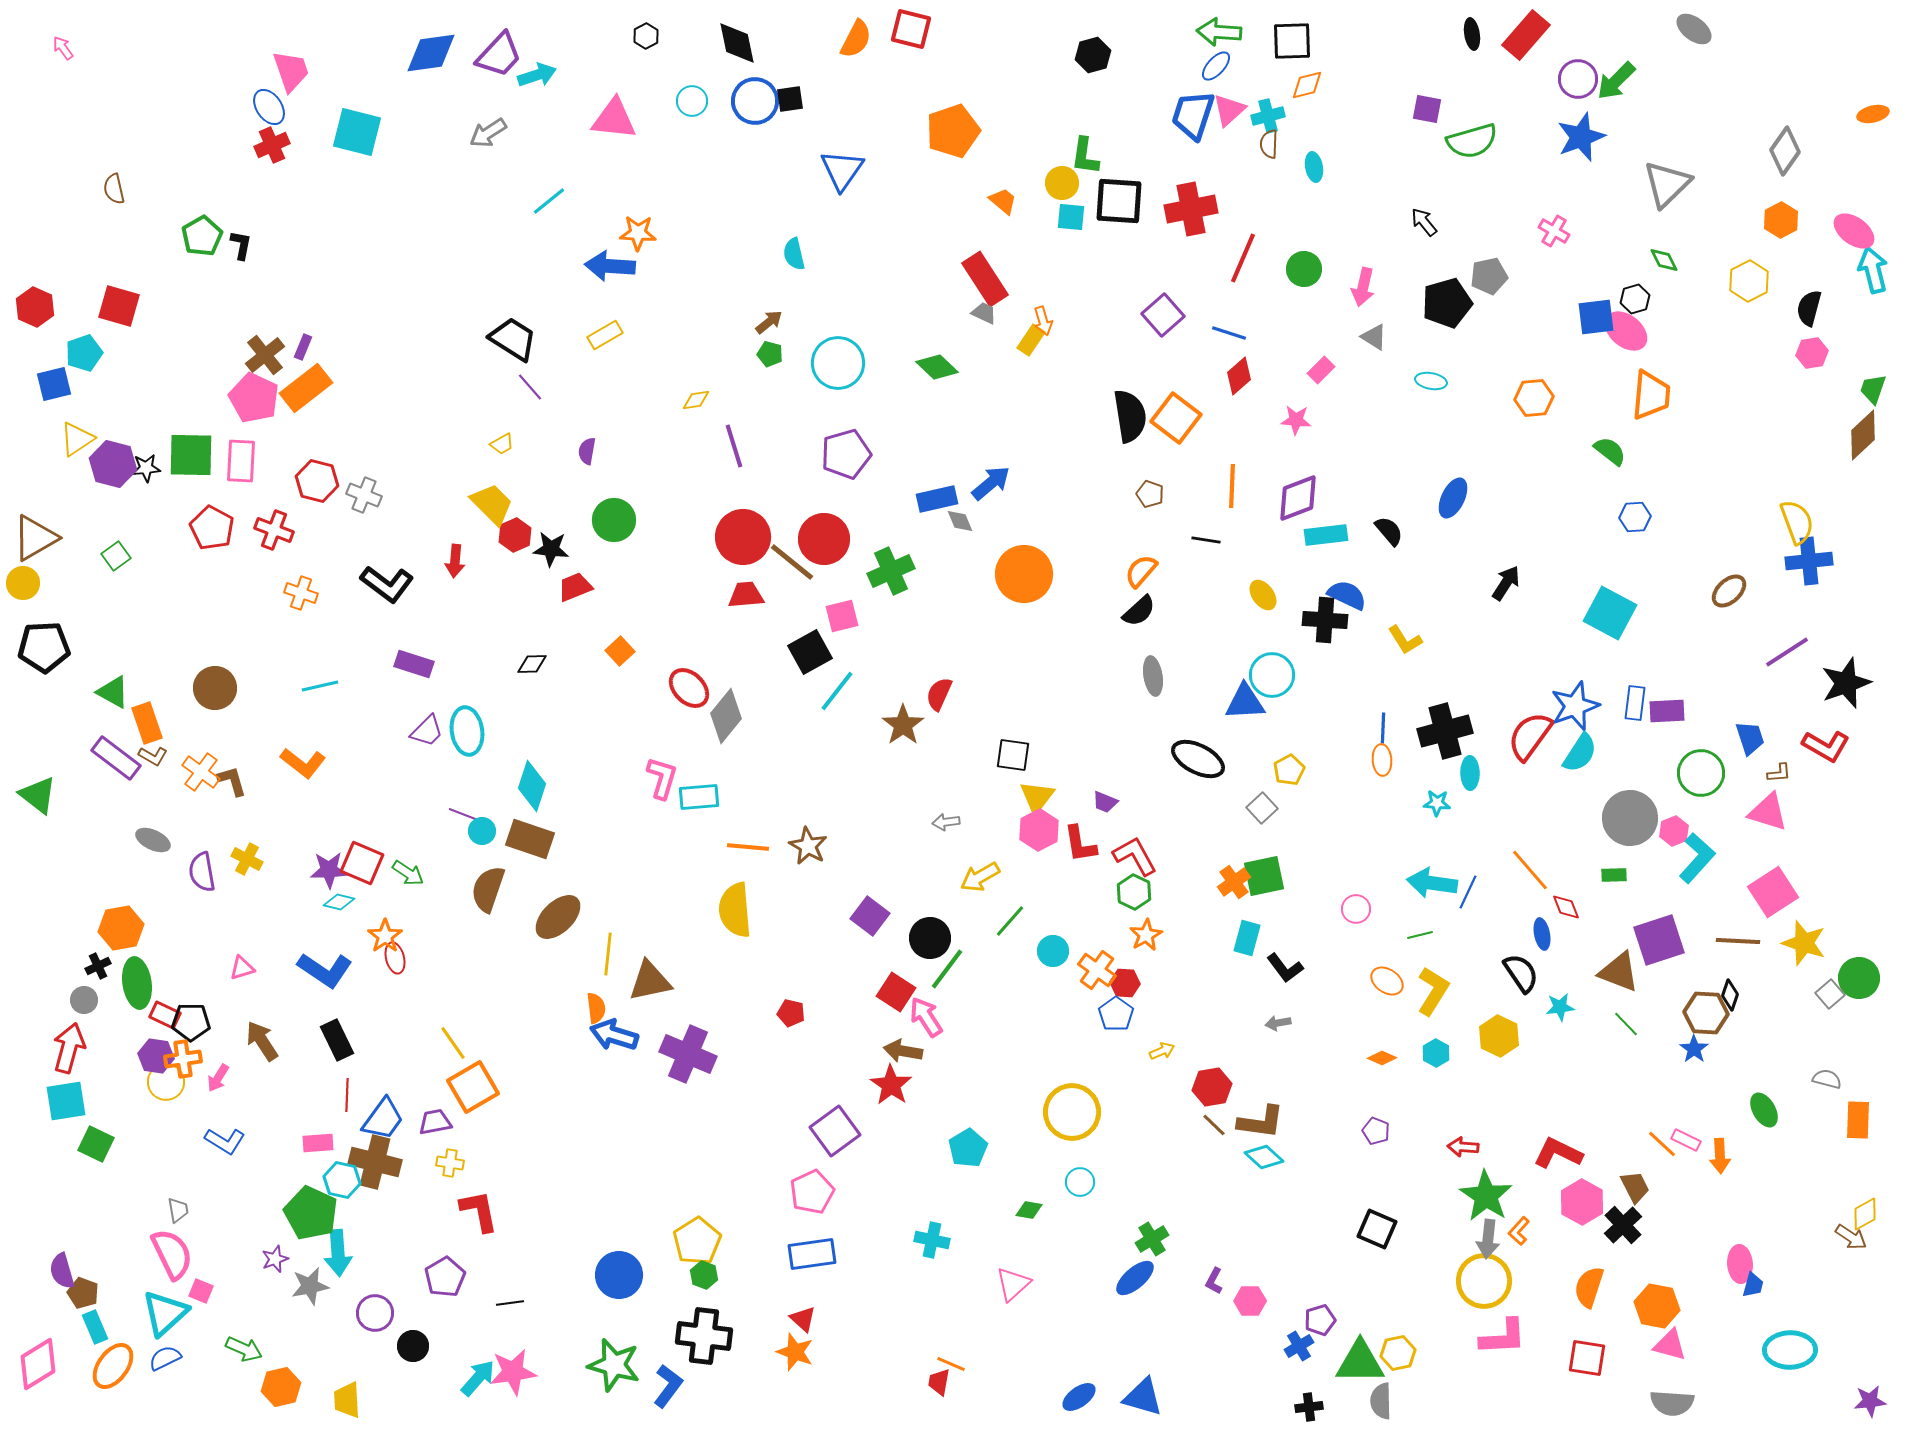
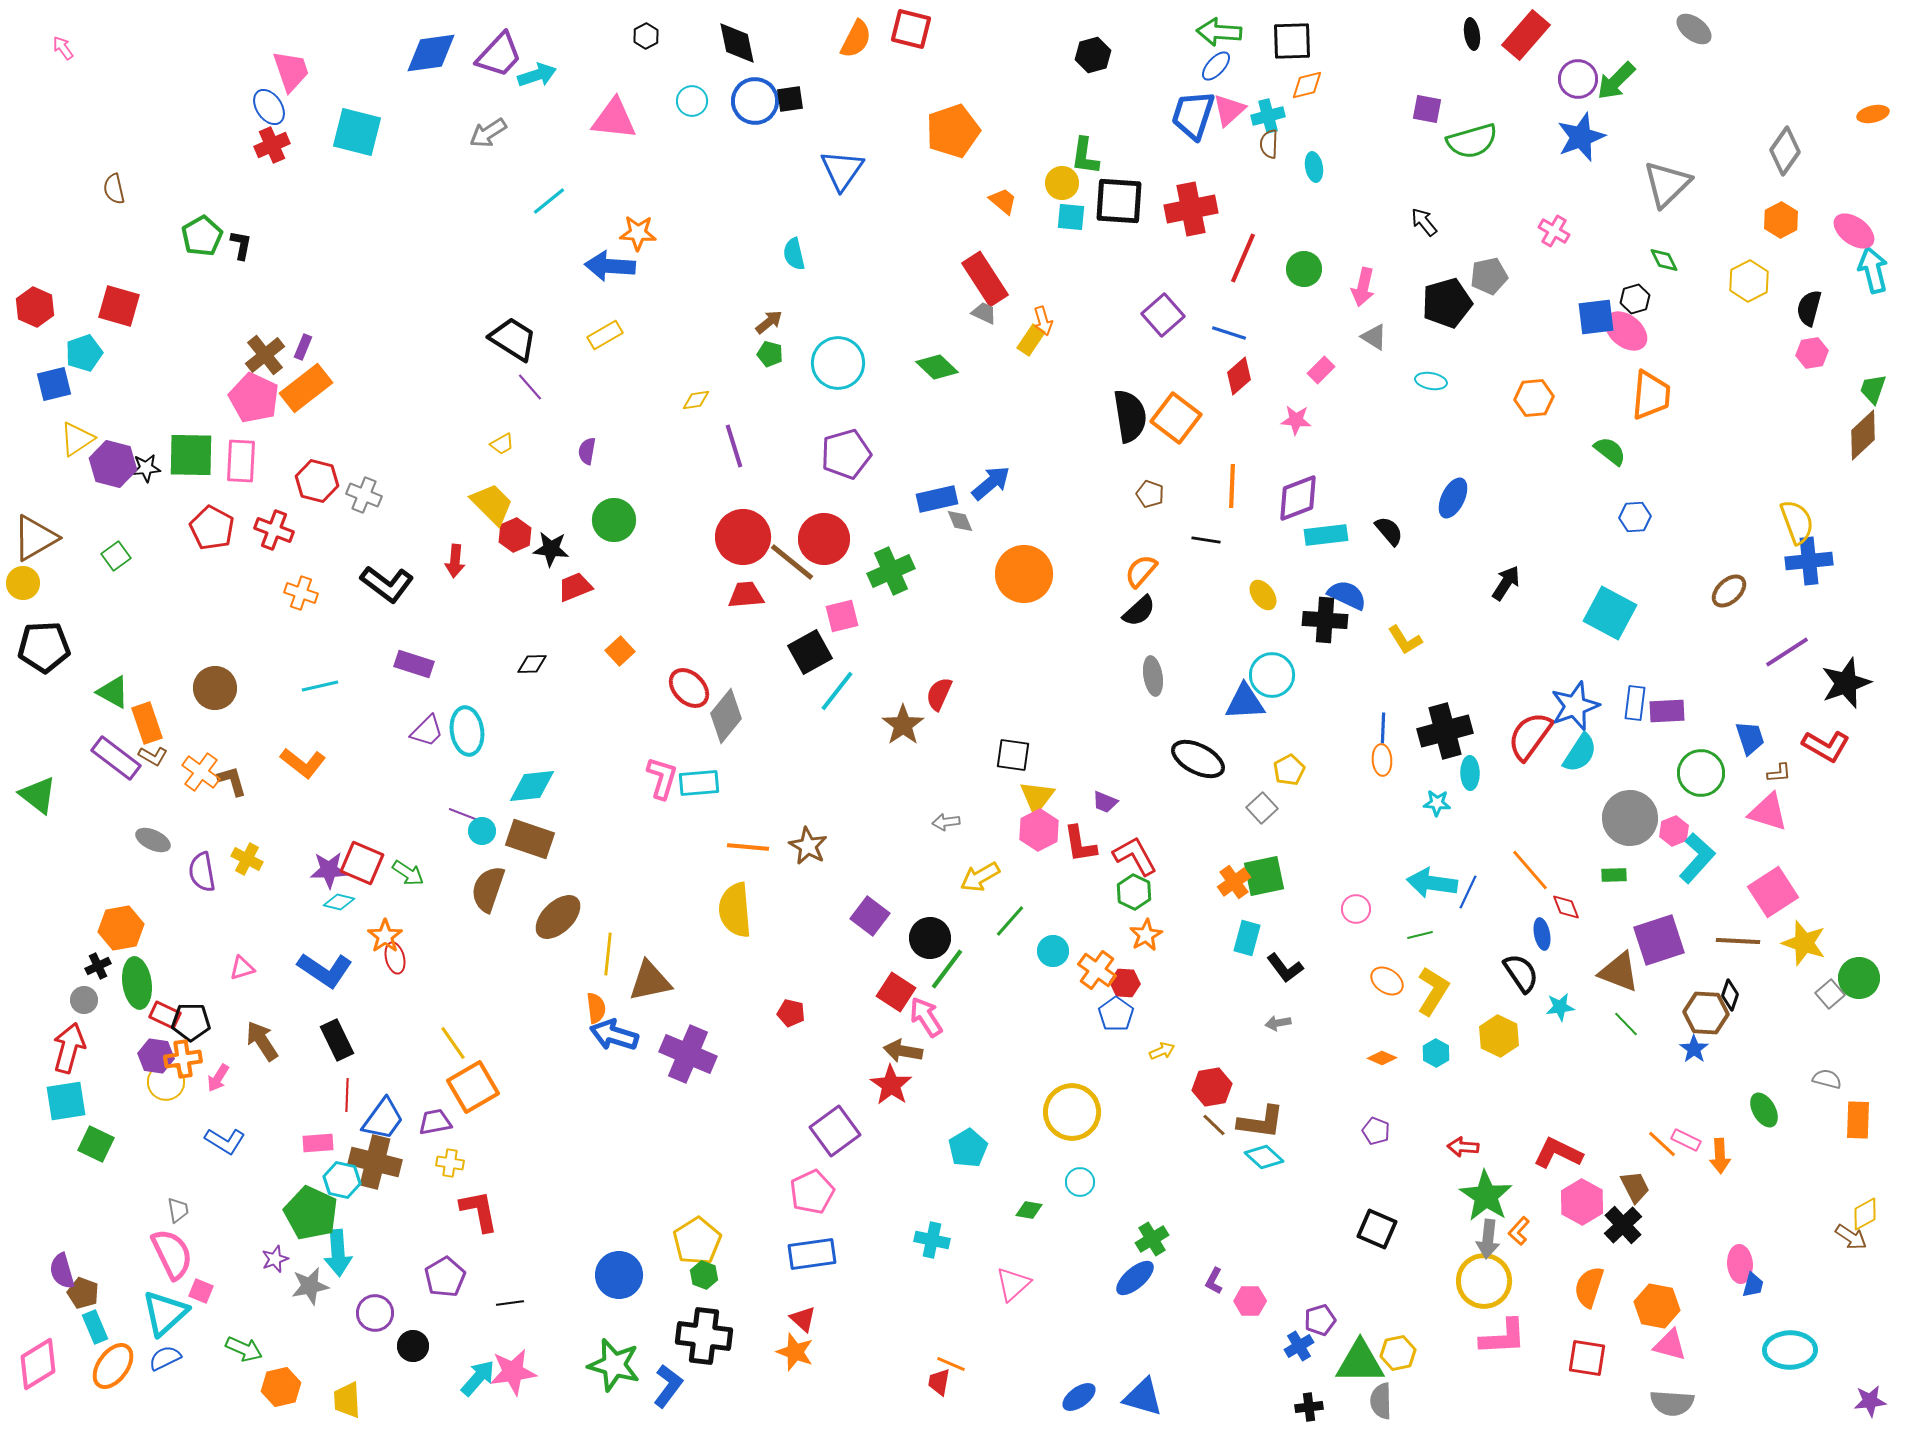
cyan diamond at (532, 786): rotated 66 degrees clockwise
cyan rectangle at (699, 797): moved 14 px up
